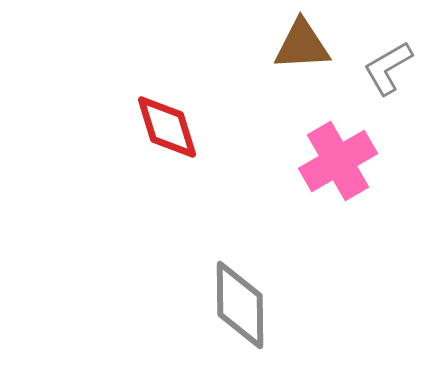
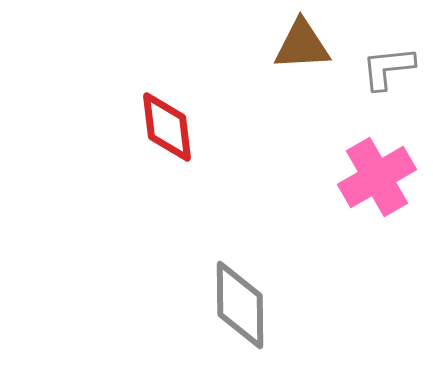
gray L-shape: rotated 24 degrees clockwise
red diamond: rotated 10 degrees clockwise
pink cross: moved 39 px right, 16 px down
